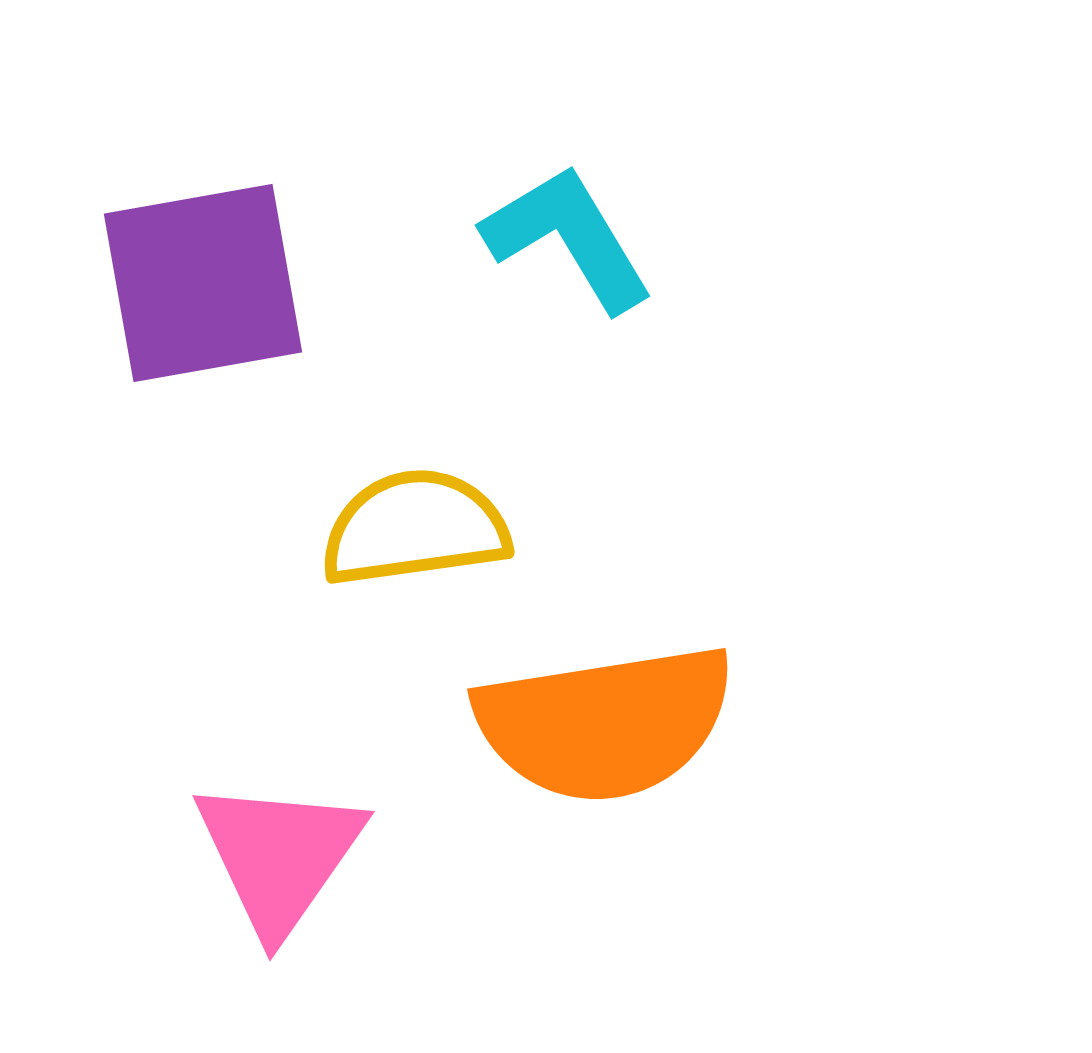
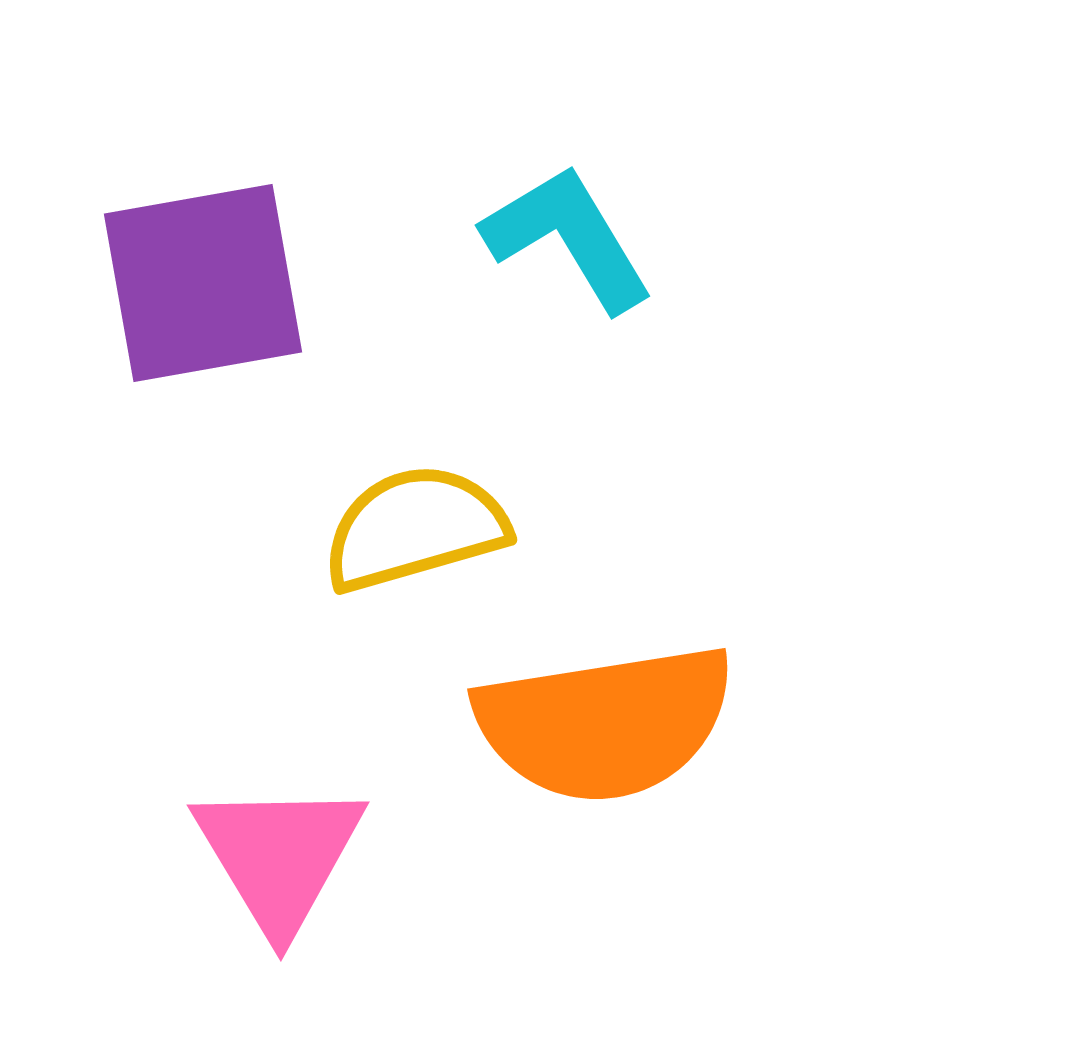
yellow semicircle: rotated 8 degrees counterclockwise
pink triangle: rotated 6 degrees counterclockwise
